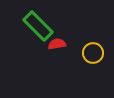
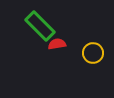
green rectangle: moved 2 px right
